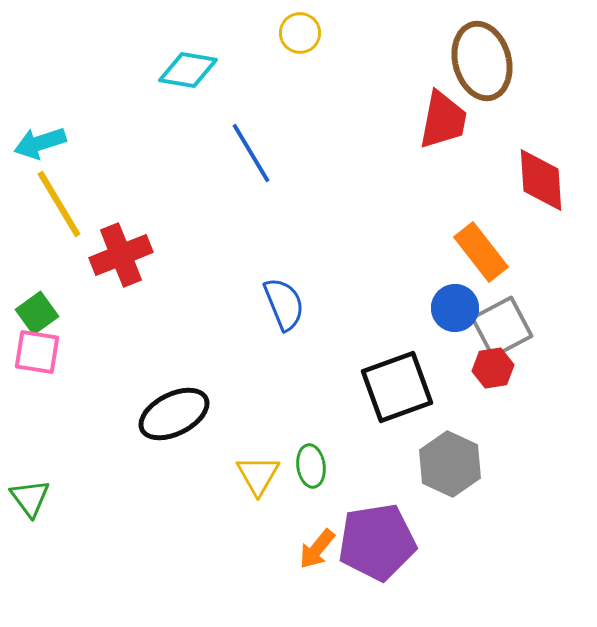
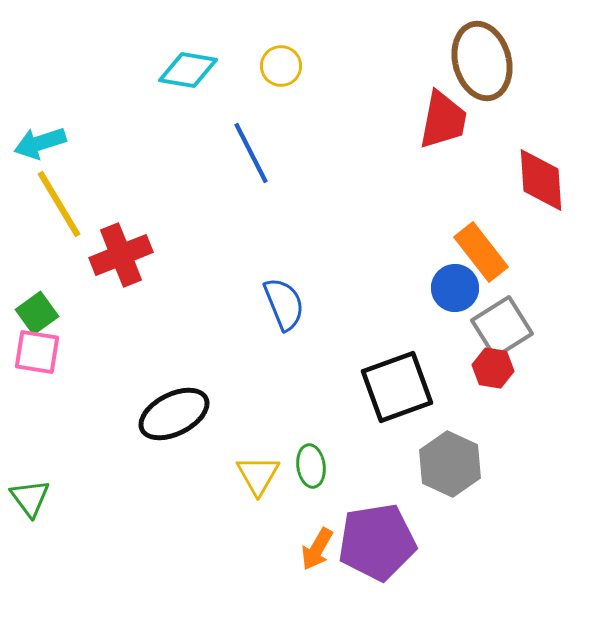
yellow circle: moved 19 px left, 33 px down
blue line: rotated 4 degrees clockwise
blue circle: moved 20 px up
gray square: rotated 4 degrees counterclockwise
red hexagon: rotated 18 degrees clockwise
orange arrow: rotated 9 degrees counterclockwise
